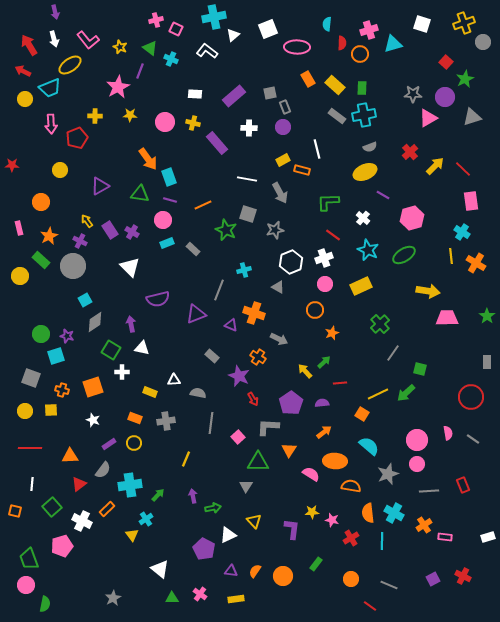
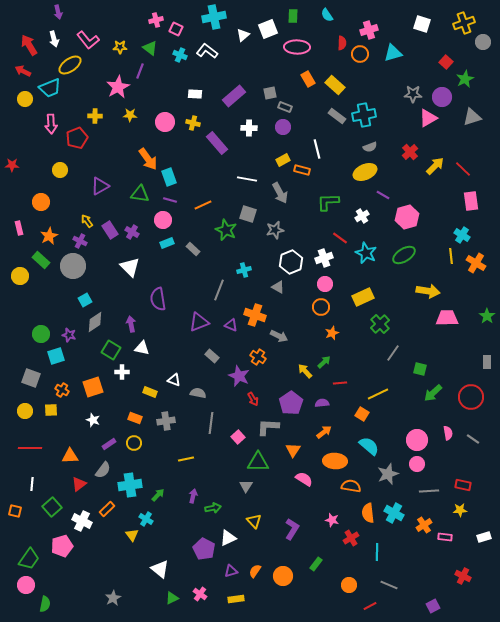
purple arrow at (55, 12): moved 3 px right
cyan semicircle at (327, 24): moved 9 px up; rotated 40 degrees counterclockwise
white triangle at (233, 35): moved 10 px right
cyan triangle at (393, 44): moved 9 px down
yellow star at (120, 47): rotated 24 degrees counterclockwise
cyan cross at (171, 59): moved 9 px right, 4 px up
green rectangle at (362, 88): moved 69 px left, 72 px up
purple circle at (445, 97): moved 3 px left
gray rectangle at (285, 107): rotated 48 degrees counterclockwise
white cross at (363, 218): moved 1 px left, 2 px up; rotated 16 degrees clockwise
pink hexagon at (412, 218): moved 5 px left, 1 px up
cyan cross at (462, 232): moved 3 px down
red line at (333, 235): moved 7 px right, 3 px down
cyan star at (368, 250): moved 2 px left, 3 px down
yellow rectangle at (361, 286): moved 2 px right, 11 px down
purple semicircle at (158, 299): rotated 95 degrees clockwise
orange circle at (315, 310): moved 6 px right, 3 px up
orange cross at (254, 313): moved 1 px right, 2 px down
purple triangle at (196, 314): moved 3 px right, 8 px down
purple star at (67, 336): moved 2 px right, 1 px up
gray arrow at (279, 339): moved 3 px up
white triangle at (174, 380): rotated 24 degrees clockwise
orange cross at (62, 390): rotated 16 degrees clockwise
green arrow at (406, 393): moved 27 px right
orange triangle at (289, 450): moved 4 px right
yellow line at (186, 459): rotated 56 degrees clockwise
pink semicircle at (311, 474): moved 7 px left, 5 px down
red rectangle at (463, 485): rotated 56 degrees counterclockwise
purple arrow at (193, 496): rotated 24 degrees clockwise
yellow star at (312, 512): moved 148 px right, 2 px up
cyan cross at (146, 519): rotated 24 degrees counterclockwise
purple L-shape at (292, 529): rotated 25 degrees clockwise
white triangle at (228, 535): moved 3 px down
white rectangle at (488, 537): moved 4 px left
cyan line at (382, 541): moved 5 px left, 11 px down
green trapezoid at (29, 559): rotated 125 degrees counterclockwise
purple triangle at (231, 571): rotated 24 degrees counterclockwise
orange circle at (351, 579): moved 2 px left, 6 px down
purple square at (433, 579): moved 27 px down
green triangle at (172, 598): rotated 24 degrees counterclockwise
red line at (370, 606): rotated 64 degrees counterclockwise
